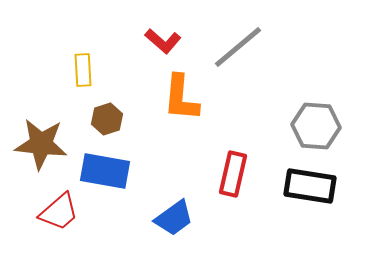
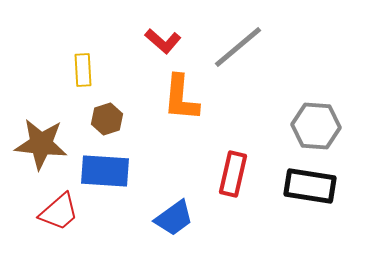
blue rectangle: rotated 6 degrees counterclockwise
